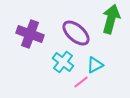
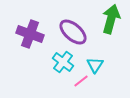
purple ellipse: moved 3 px left, 1 px up
cyan triangle: rotated 30 degrees counterclockwise
pink line: moved 1 px up
